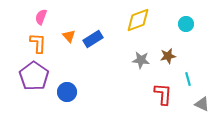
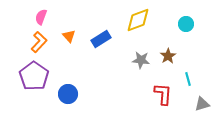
blue rectangle: moved 8 px right
orange L-shape: moved 1 px right, 1 px up; rotated 40 degrees clockwise
brown star: rotated 21 degrees counterclockwise
blue circle: moved 1 px right, 2 px down
gray triangle: rotated 42 degrees counterclockwise
